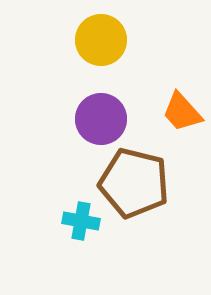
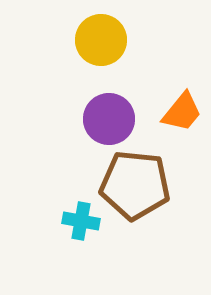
orange trapezoid: rotated 99 degrees counterclockwise
purple circle: moved 8 px right
brown pentagon: moved 1 px right, 2 px down; rotated 8 degrees counterclockwise
